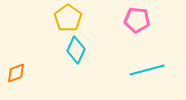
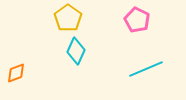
pink pentagon: rotated 20 degrees clockwise
cyan diamond: moved 1 px down
cyan line: moved 1 px left, 1 px up; rotated 8 degrees counterclockwise
